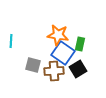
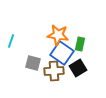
cyan line: rotated 16 degrees clockwise
blue square: moved 1 px left
gray square: moved 2 px up
black square: moved 1 px up
